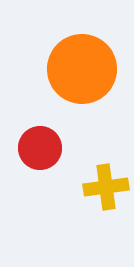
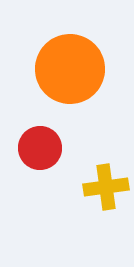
orange circle: moved 12 px left
